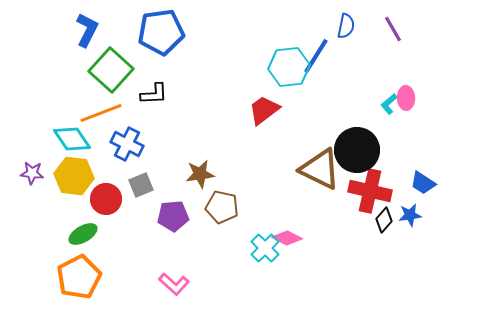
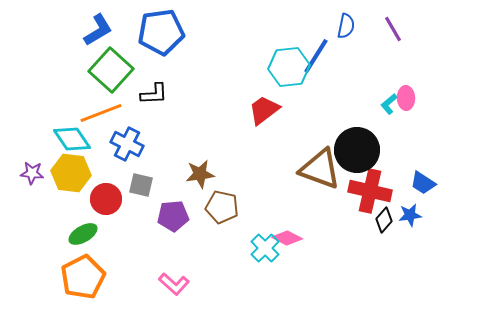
blue L-shape: moved 11 px right; rotated 32 degrees clockwise
brown triangle: rotated 6 degrees counterclockwise
yellow hexagon: moved 3 px left, 3 px up
gray square: rotated 35 degrees clockwise
orange pentagon: moved 4 px right
